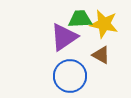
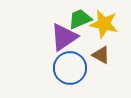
green trapezoid: rotated 20 degrees counterclockwise
blue circle: moved 8 px up
